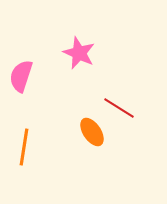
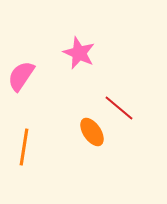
pink semicircle: rotated 16 degrees clockwise
red line: rotated 8 degrees clockwise
